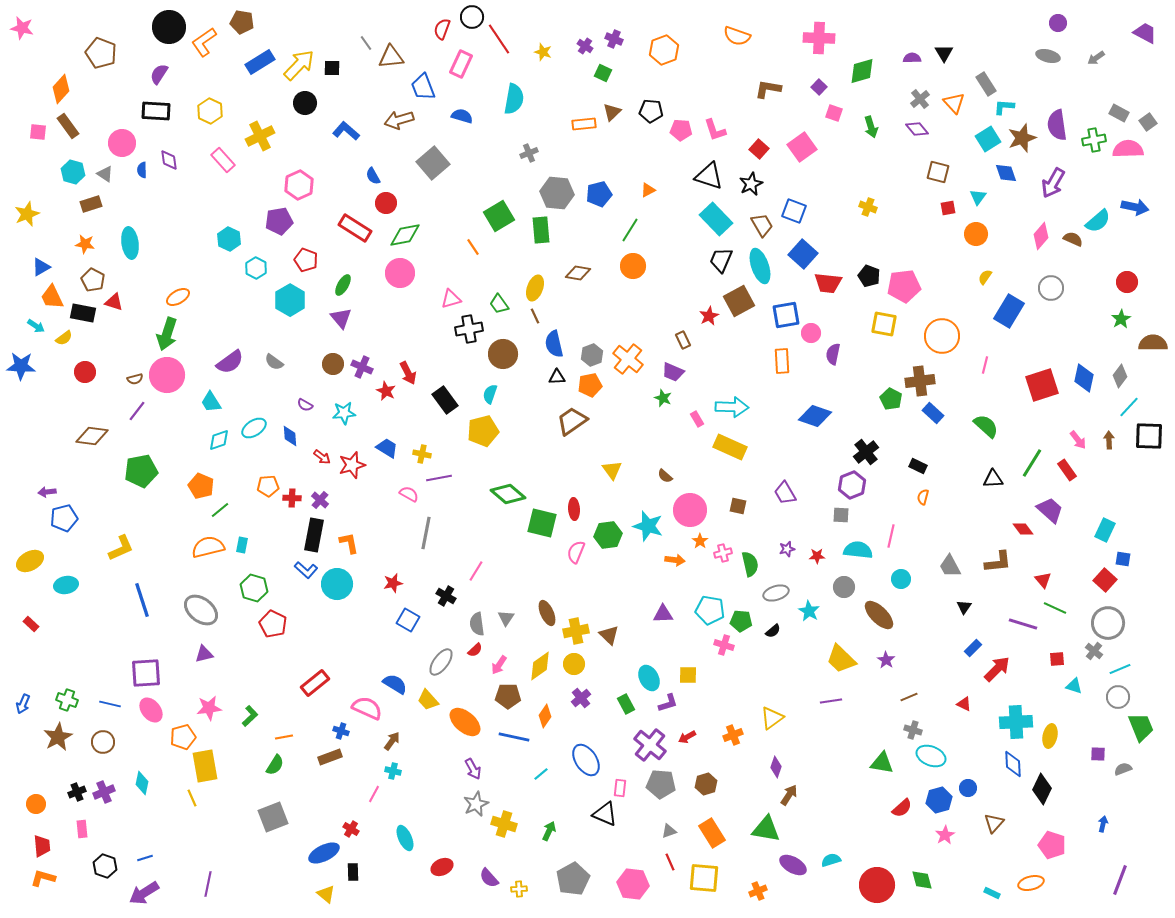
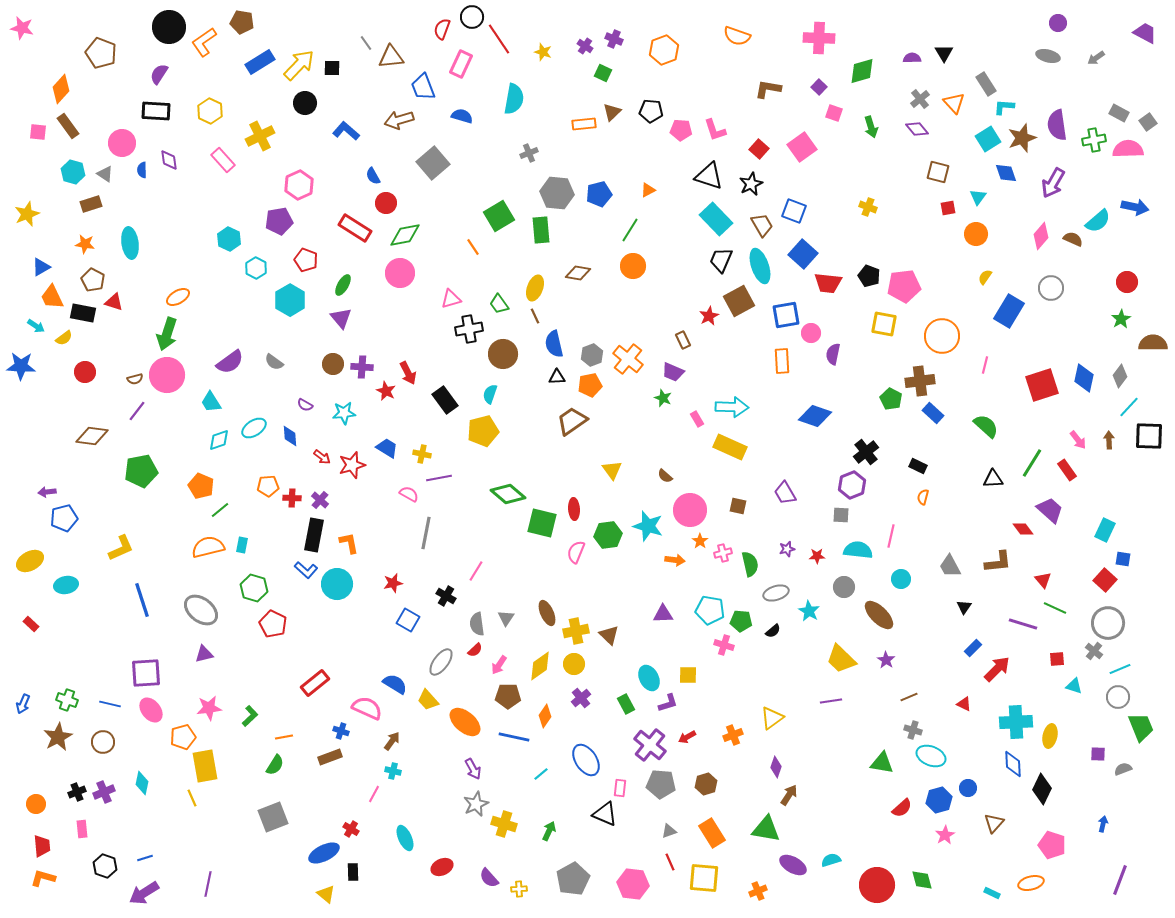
purple cross at (362, 367): rotated 20 degrees counterclockwise
